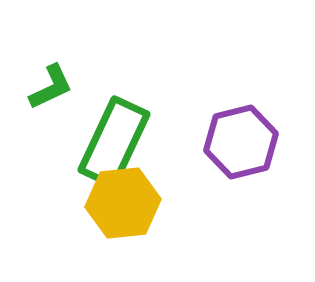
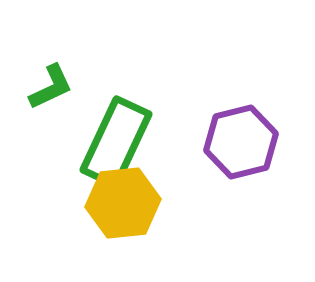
green rectangle: moved 2 px right
